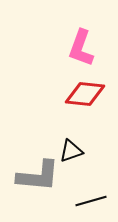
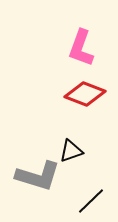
red diamond: rotated 15 degrees clockwise
gray L-shape: rotated 12 degrees clockwise
black line: rotated 28 degrees counterclockwise
